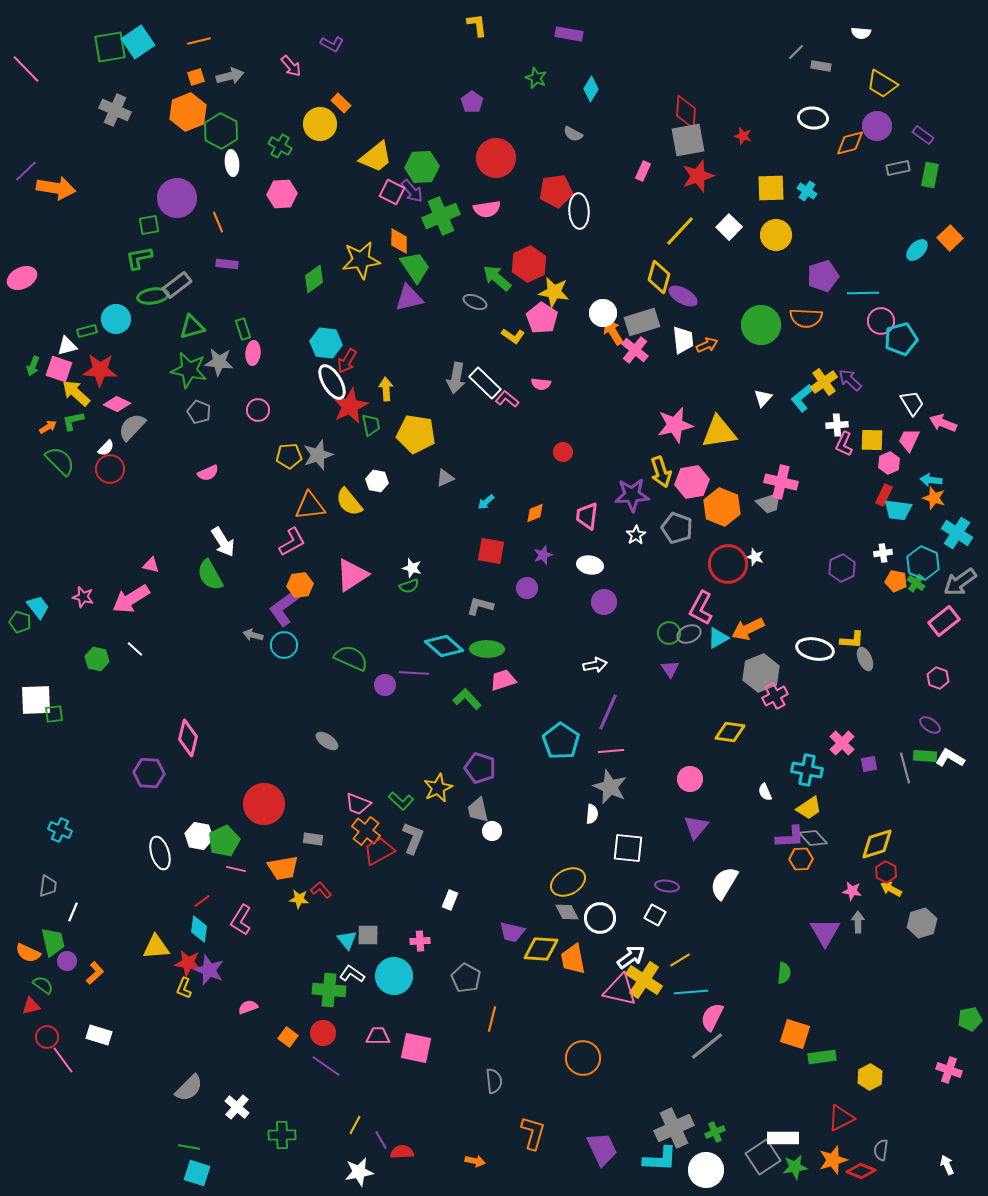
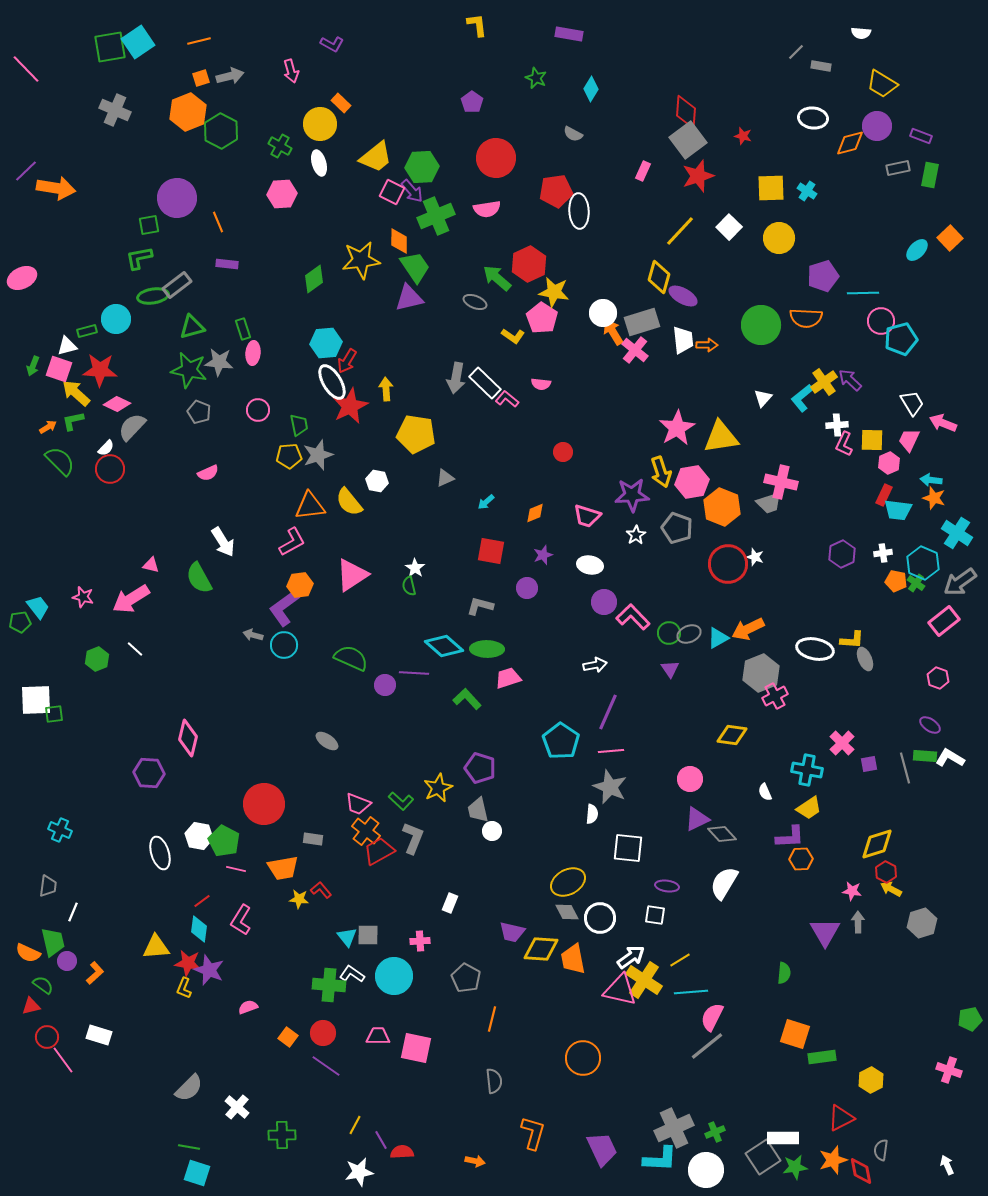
pink arrow at (291, 66): moved 5 px down; rotated 25 degrees clockwise
orange square at (196, 77): moved 5 px right, 1 px down
purple rectangle at (923, 135): moved 2 px left, 1 px down; rotated 15 degrees counterclockwise
gray square at (688, 140): rotated 27 degrees counterclockwise
white ellipse at (232, 163): moved 87 px right; rotated 10 degrees counterclockwise
green cross at (441, 216): moved 5 px left
yellow circle at (776, 235): moved 3 px right, 3 px down
cyan hexagon at (326, 343): rotated 12 degrees counterclockwise
orange arrow at (707, 345): rotated 25 degrees clockwise
green trapezoid at (371, 425): moved 72 px left
pink star at (675, 425): moved 2 px right, 3 px down; rotated 18 degrees counterclockwise
yellow triangle at (719, 432): moved 2 px right, 5 px down
pink trapezoid at (587, 516): rotated 80 degrees counterclockwise
white star at (412, 568): moved 3 px right; rotated 18 degrees clockwise
purple hexagon at (842, 568): moved 14 px up
green semicircle at (210, 575): moved 11 px left, 3 px down
green semicircle at (409, 586): rotated 96 degrees clockwise
pink L-shape at (701, 608): moved 68 px left, 9 px down; rotated 108 degrees clockwise
green pentagon at (20, 622): rotated 25 degrees counterclockwise
green hexagon at (97, 659): rotated 25 degrees clockwise
pink trapezoid at (503, 680): moved 5 px right, 2 px up
yellow diamond at (730, 732): moved 2 px right, 3 px down
purple triangle at (696, 827): moved 1 px right, 8 px up; rotated 24 degrees clockwise
gray diamond at (813, 838): moved 91 px left, 4 px up
green pentagon at (224, 841): rotated 20 degrees counterclockwise
white rectangle at (450, 900): moved 3 px down
white square at (655, 915): rotated 20 degrees counterclockwise
cyan triangle at (347, 940): moved 3 px up
green cross at (329, 990): moved 5 px up
yellow hexagon at (870, 1077): moved 1 px right, 3 px down
red diamond at (861, 1171): rotated 56 degrees clockwise
